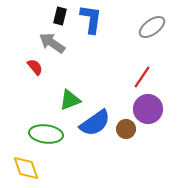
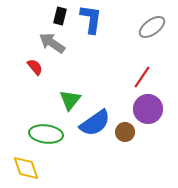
green triangle: rotated 30 degrees counterclockwise
brown circle: moved 1 px left, 3 px down
